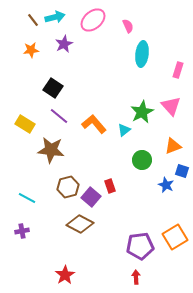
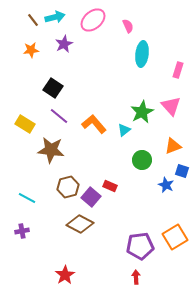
red rectangle: rotated 48 degrees counterclockwise
